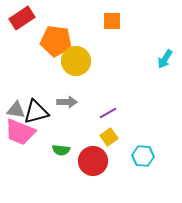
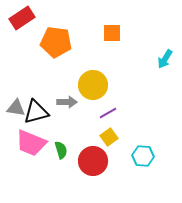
orange square: moved 12 px down
orange pentagon: moved 1 px down
yellow circle: moved 17 px right, 24 px down
gray triangle: moved 2 px up
pink trapezoid: moved 11 px right, 11 px down
green semicircle: rotated 114 degrees counterclockwise
